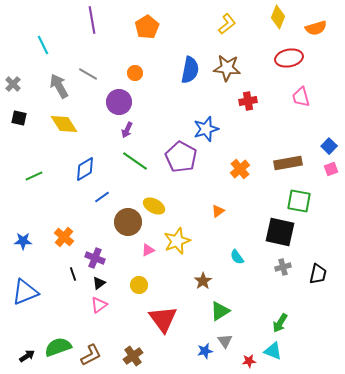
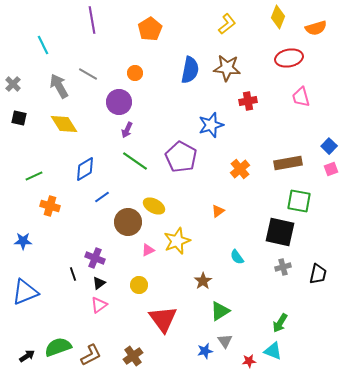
orange pentagon at (147, 27): moved 3 px right, 2 px down
blue star at (206, 129): moved 5 px right, 4 px up
orange cross at (64, 237): moved 14 px left, 31 px up; rotated 24 degrees counterclockwise
